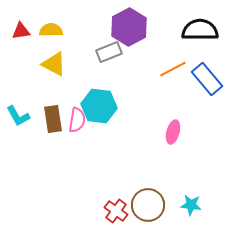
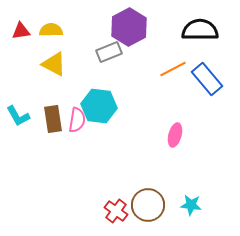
pink ellipse: moved 2 px right, 3 px down
